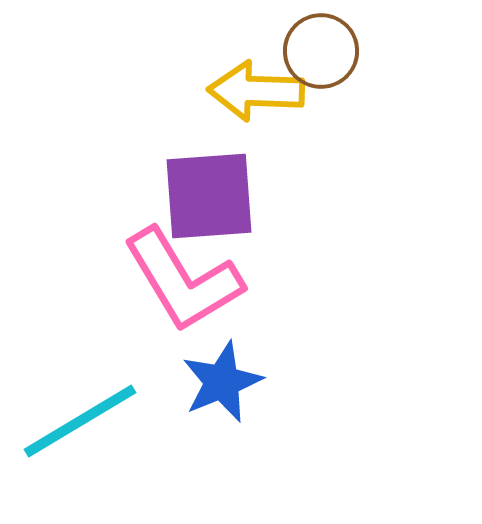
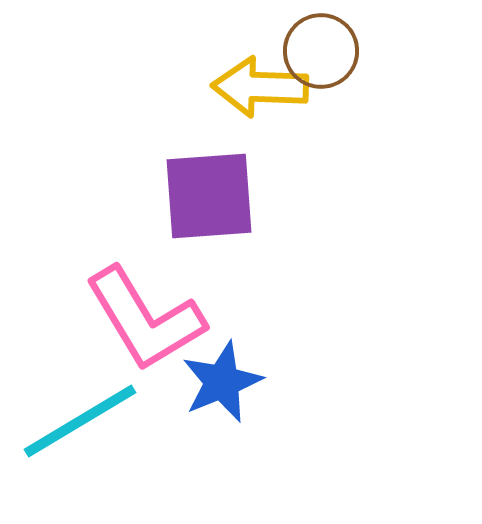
yellow arrow: moved 4 px right, 4 px up
pink L-shape: moved 38 px left, 39 px down
